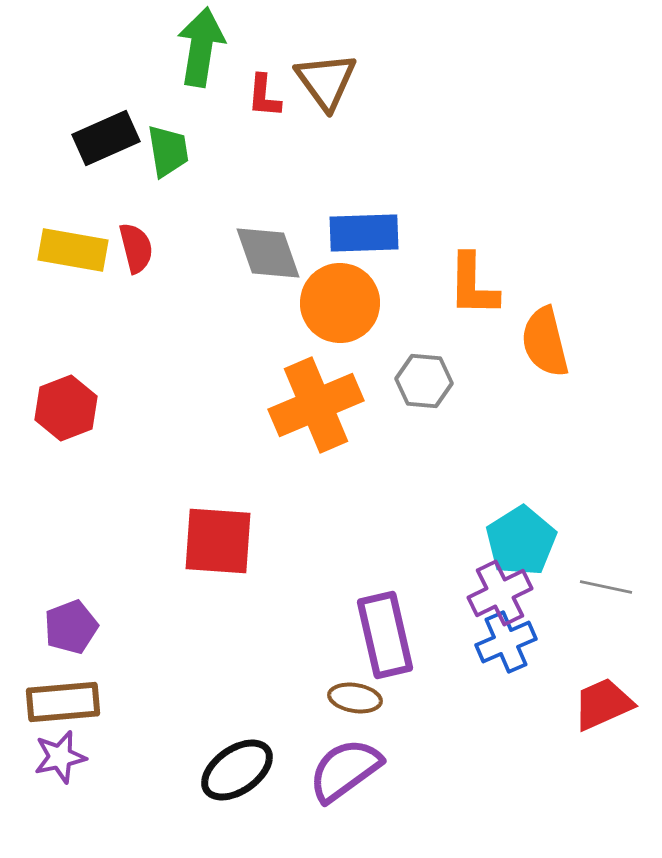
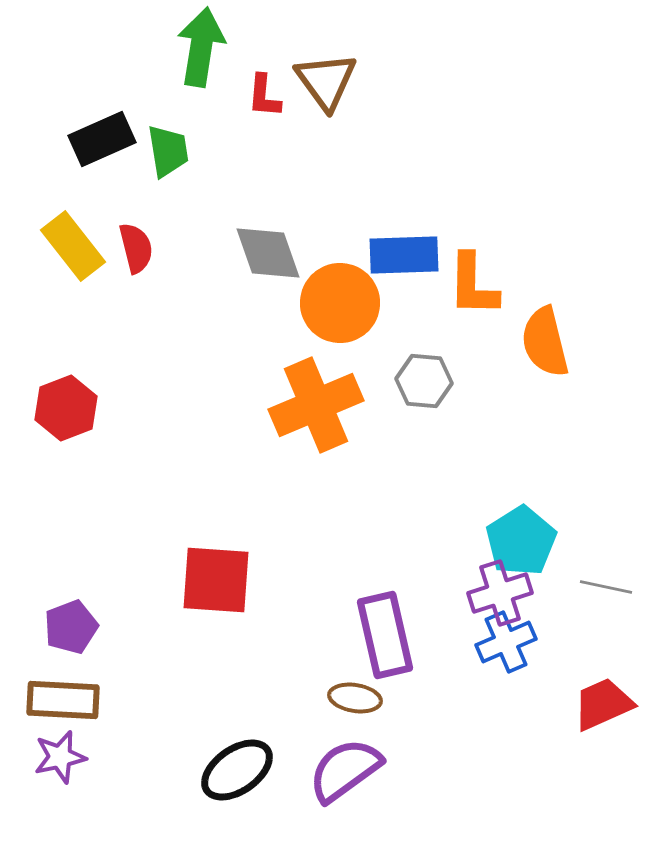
black rectangle: moved 4 px left, 1 px down
blue rectangle: moved 40 px right, 22 px down
yellow rectangle: moved 4 px up; rotated 42 degrees clockwise
red square: moved 2 px left, 39 px down
purple cross: rotated 8 degrees clockwise
brown rectangle: moved 2 px up; rotated 8 degrees clockwise
